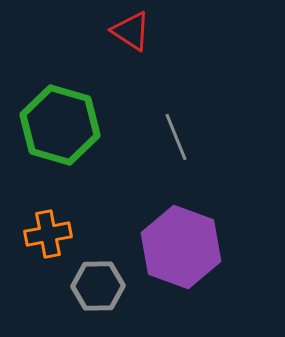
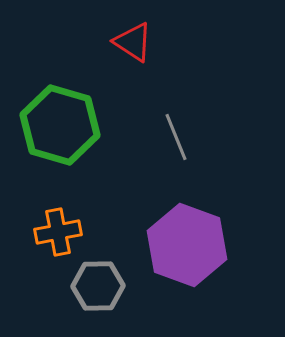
red triangle: moved 2 px right, 11 px down
orange cross: moved 10 px right, 2 px up
purple hexagon: moved 6 px right, 2 px up
